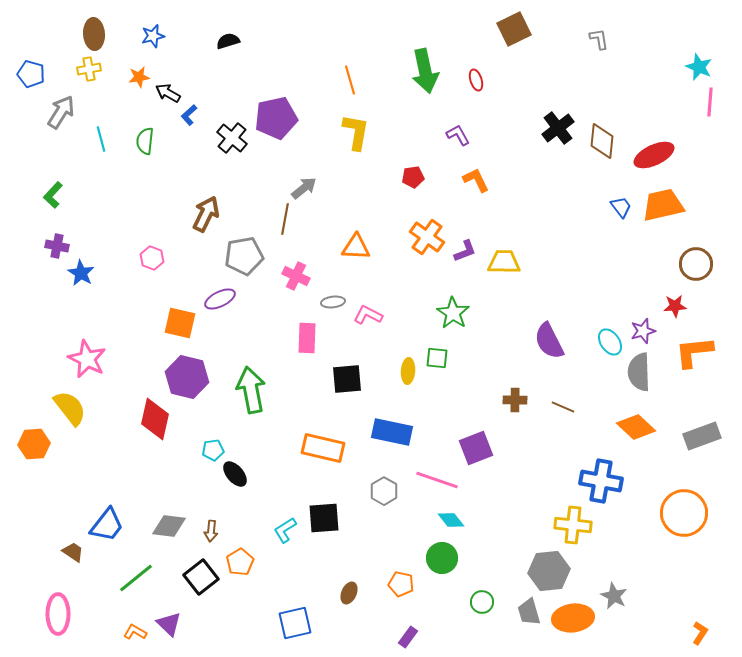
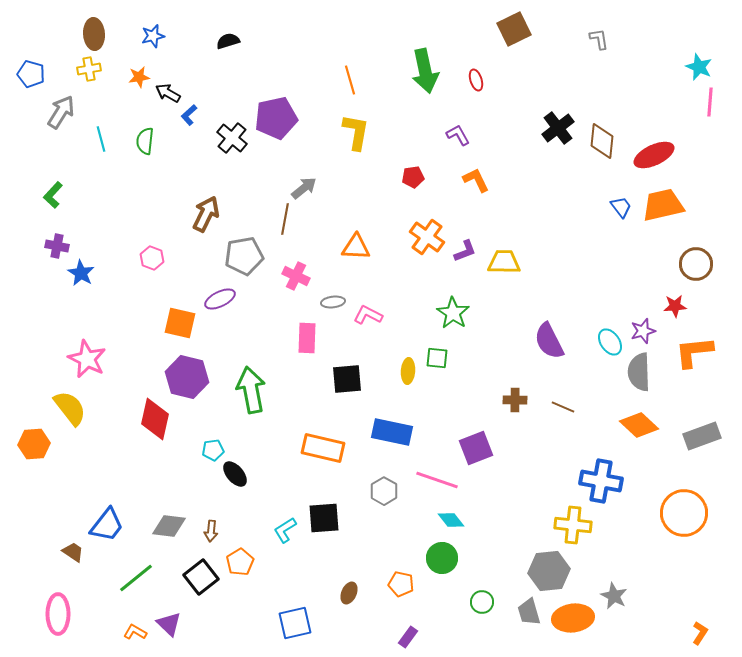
orange diamond at (636, 427): moved 3 px right, 2 px up
